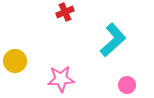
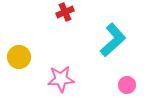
yellow circle: moved 4 px right, 4 px up
